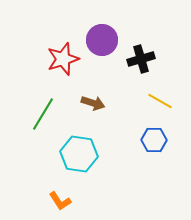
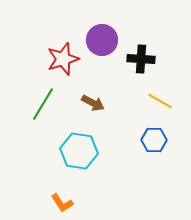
black cross: rotated 20 degrees clockwise
brown arrow: rotated 10 degrees clockwise
green line: moved 10 px up
cyan hexagon: moved 3 px up
orange L-shape: moved 2 px right, 2 px down
